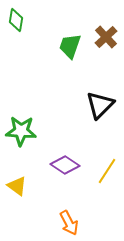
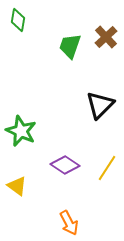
green diamond: moved 2 px right
green star: rotated 20 degrees clockwise
yellow line: moved 3 px up
